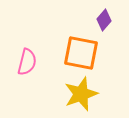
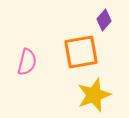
orange square: moved 1 px up; rotated 21 degrees counterclockwise
yellow star: moved 13 px right, 1 px down
